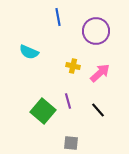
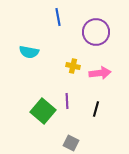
purple circle: moved 1 px down
cyan semicircle: rotated 12 degrees counterclockwise
pink arrow: rotated 35 degrees clockwise
purple line: moved 1 px left; rotated 14 degrees clockwise
black line: moved 2 px left, 1 px up; rotated 56 degrees clockwise
gray square: rotated 21 degrees clockwise
